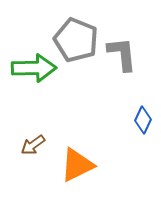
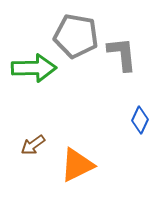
gray pentagon: moved 4 px up; rotated 12 degrees counterclockwise
blue diamond: moved 3 px left
